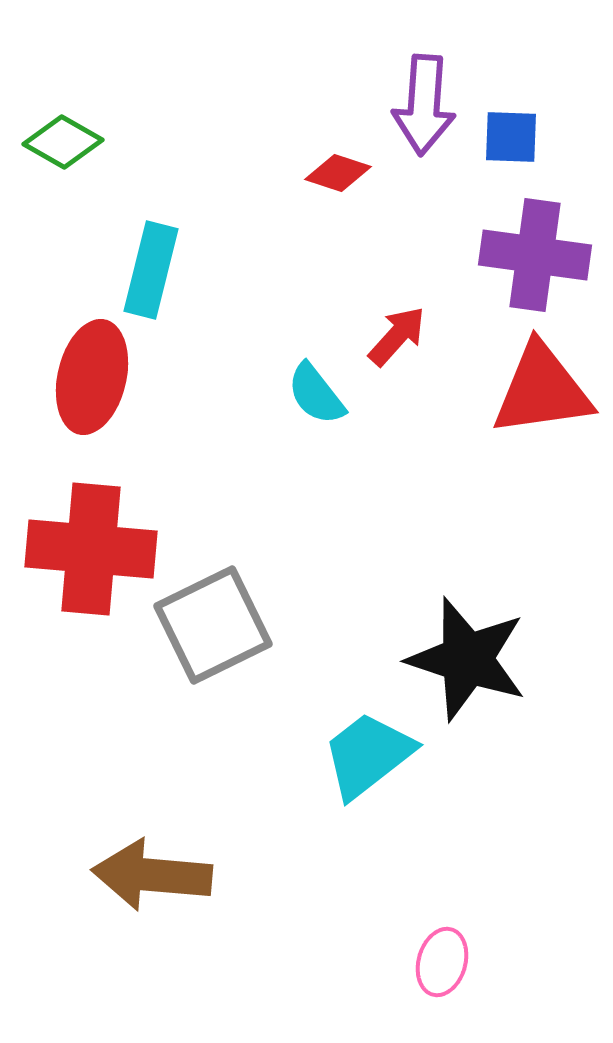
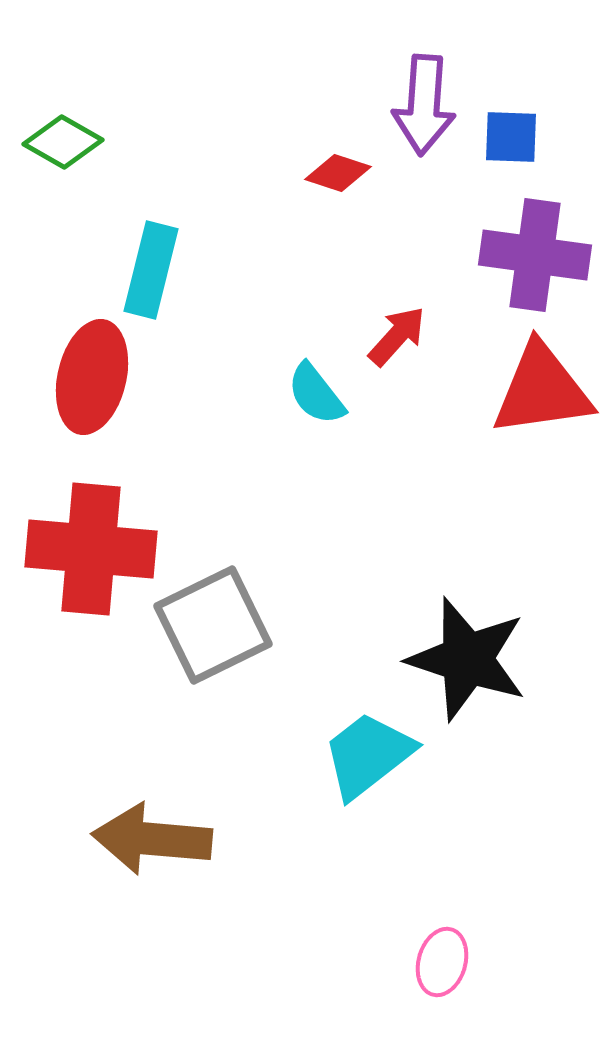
brown arrow: moved 36 px up
